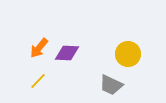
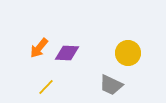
yellow circle: moved 1 px up
yellow line: moved 8 px right, 6 px down
